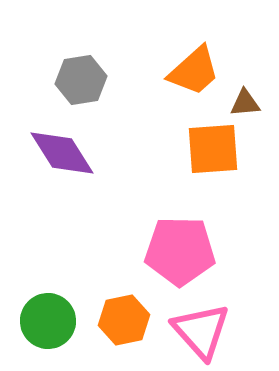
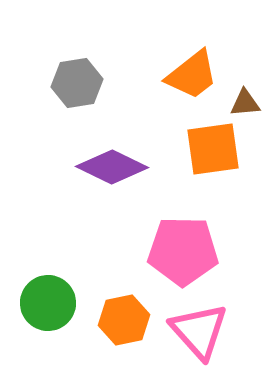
orange trapezoid: moved 2 px left, 4 px down; rotated 4 degrees clockwise
gray hexagon: moved 4 px left, 3 px down
orange square: rotated 4 degrees counterclockwise
purple diamond: moved 50 px right, 14 px down; rotated 32 degrees counterclockwise
pink pentagon: moved 3 px right
green circle: moved 18 px up
pink triangle: moved 2 px left
